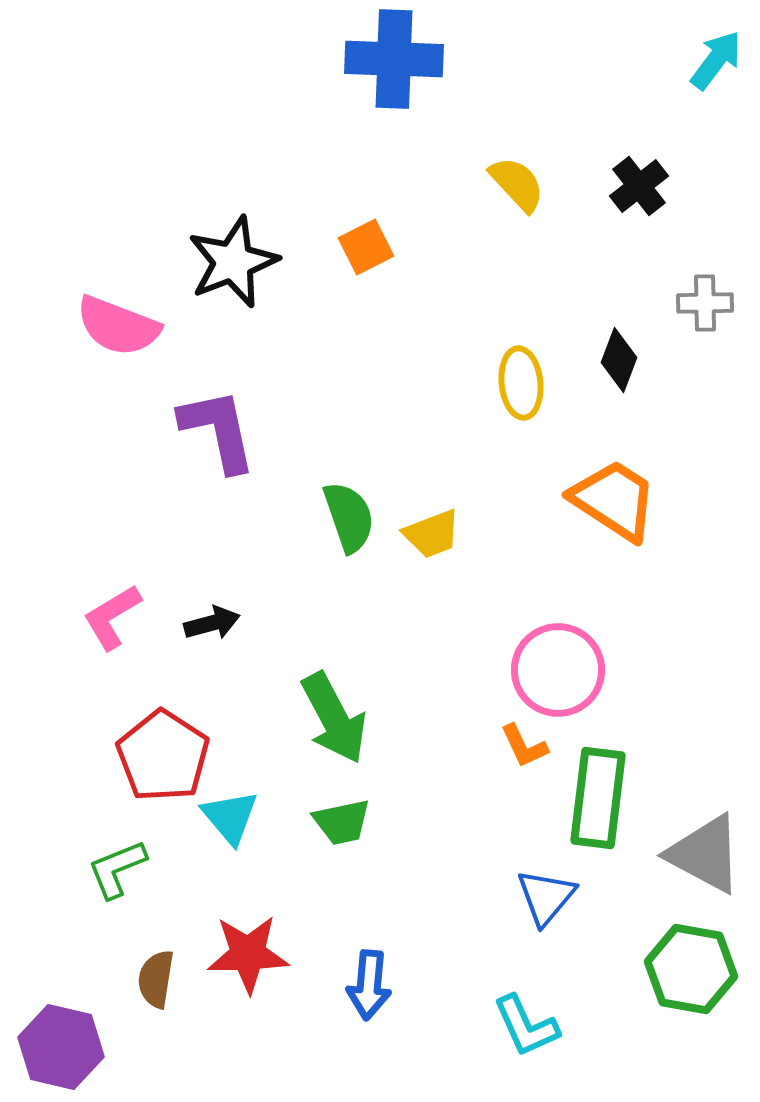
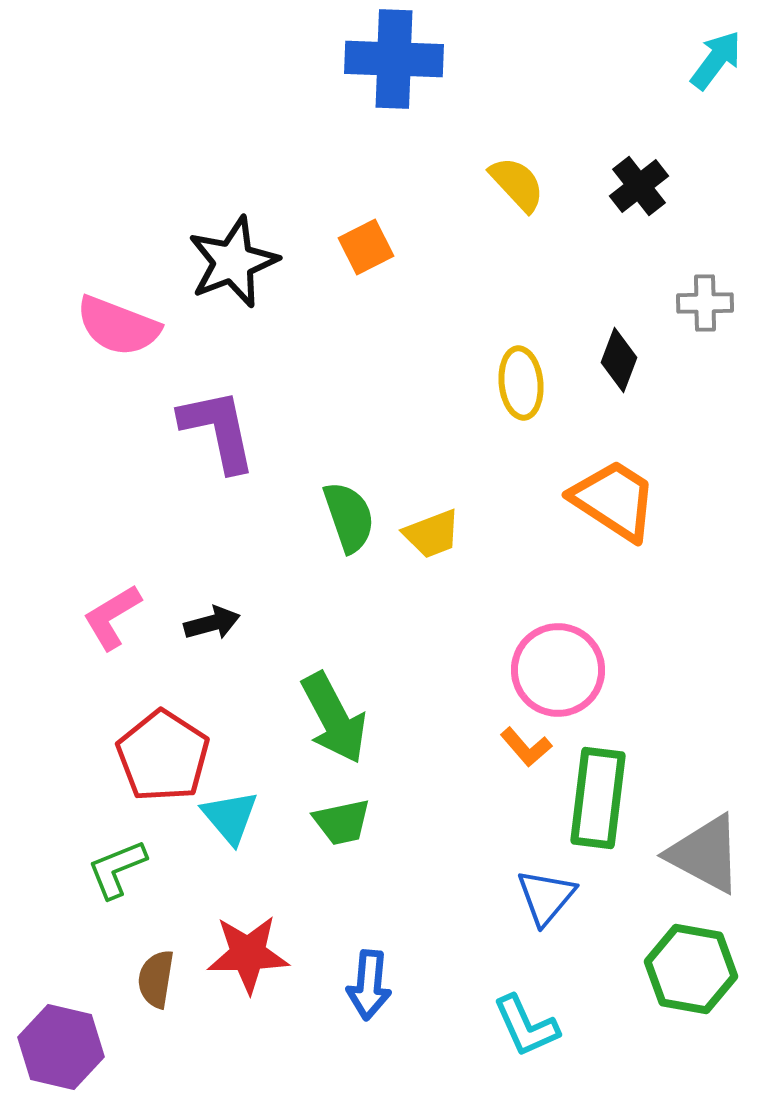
orange L-shape: moved 2 px right, 1 px down; rotated 16 degrees counterclockwise
